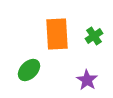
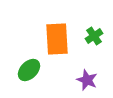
orange rectangle: moved 5 px down
purple star: rotated 10 degrees counterclockwise
